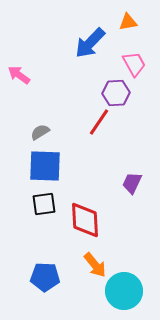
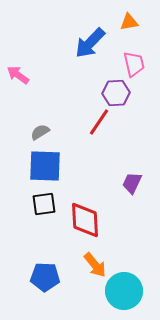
orange triangle: moved 1 px right
pink trapezoid: rotated 16 degrees clockwise
pink arrow: moved 1 px left
